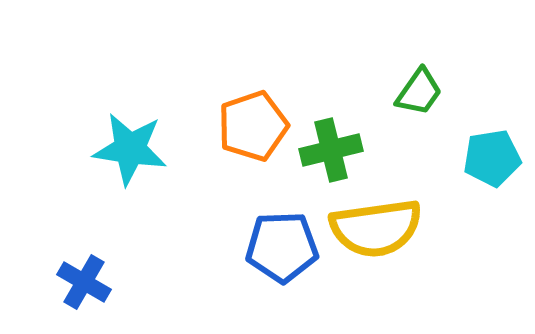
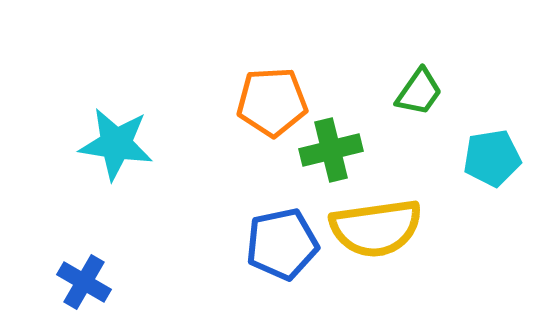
orange pentagon: moved 19 px right, 24 px up; rotated 16 degrees clockwise
cyan star: moved 14 px left, 5 px up
blue pentagon: moved 3 px up; rotated 10 degrees counterclockwise
